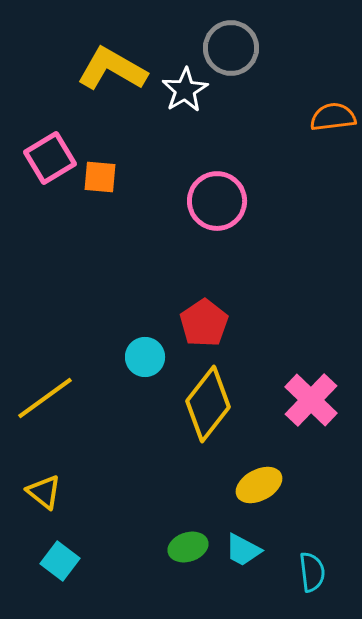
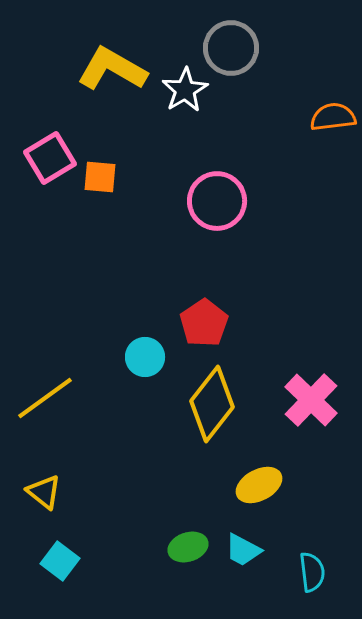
yellow diamond: moved 4 px right
